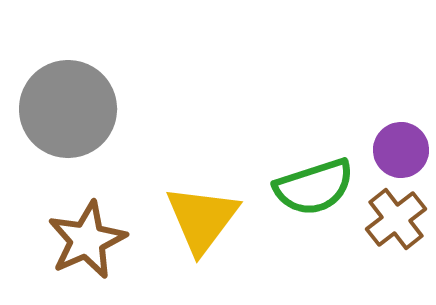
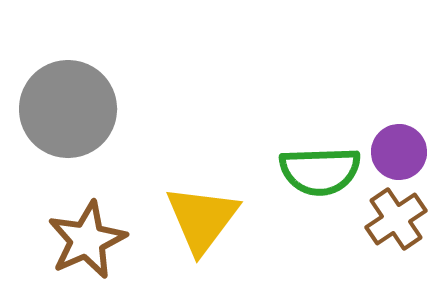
purple circle: moved 2 px left, 2 px down
green semicircle: moved 6 px right, 16 px up; rotated 16 degrees clockwise
brown cross: rotated 4 degrees clockwise
